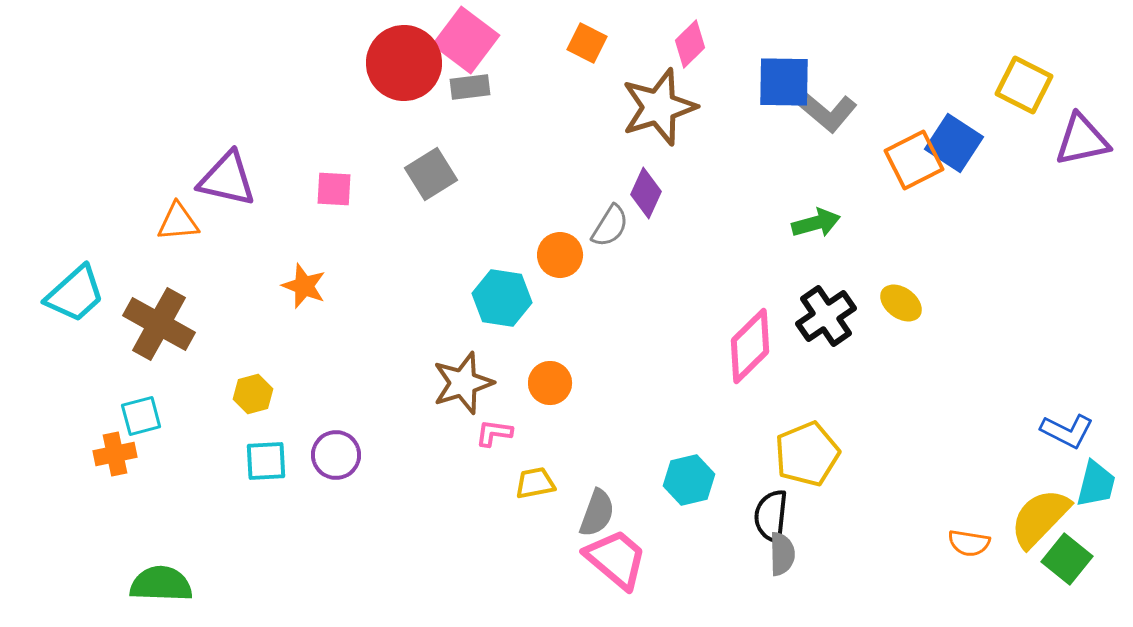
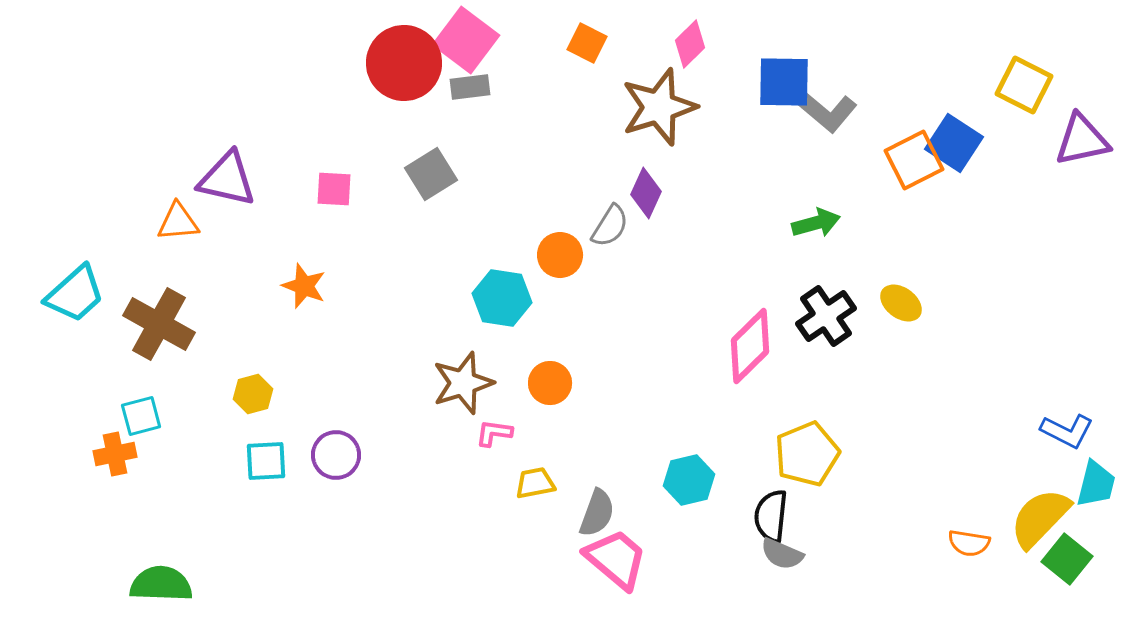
gray semicircle at (782, 554): rotated 114 degrees clockwise
